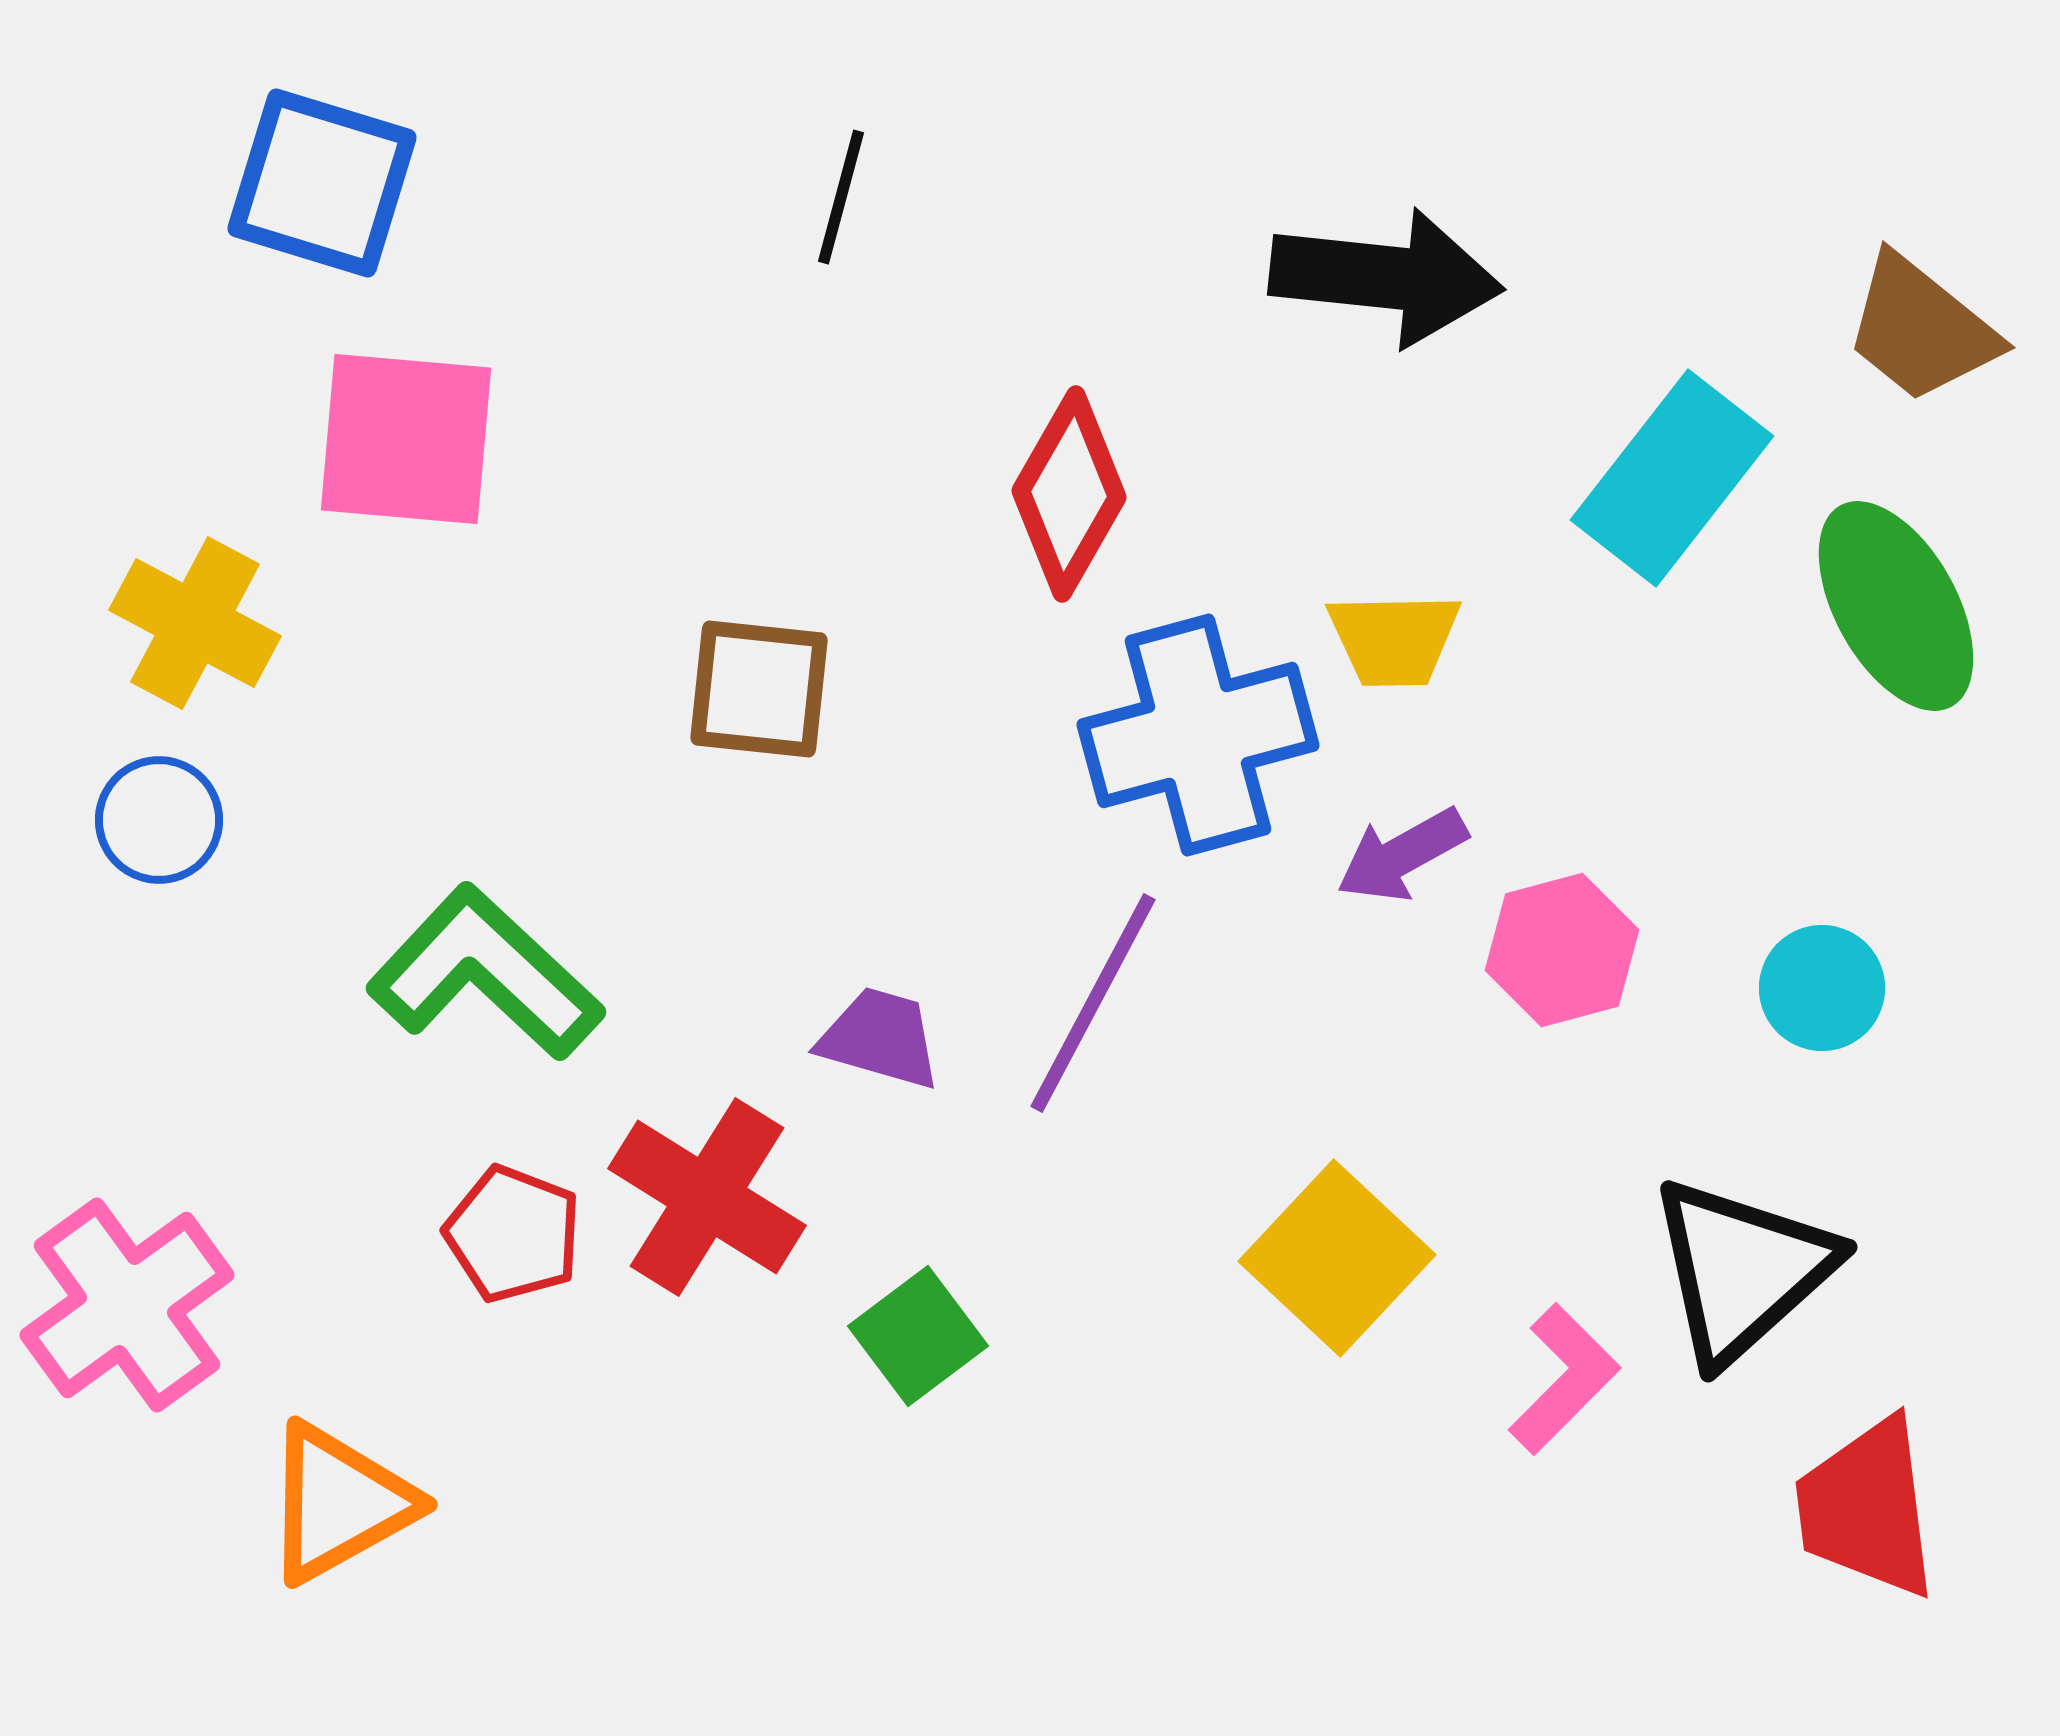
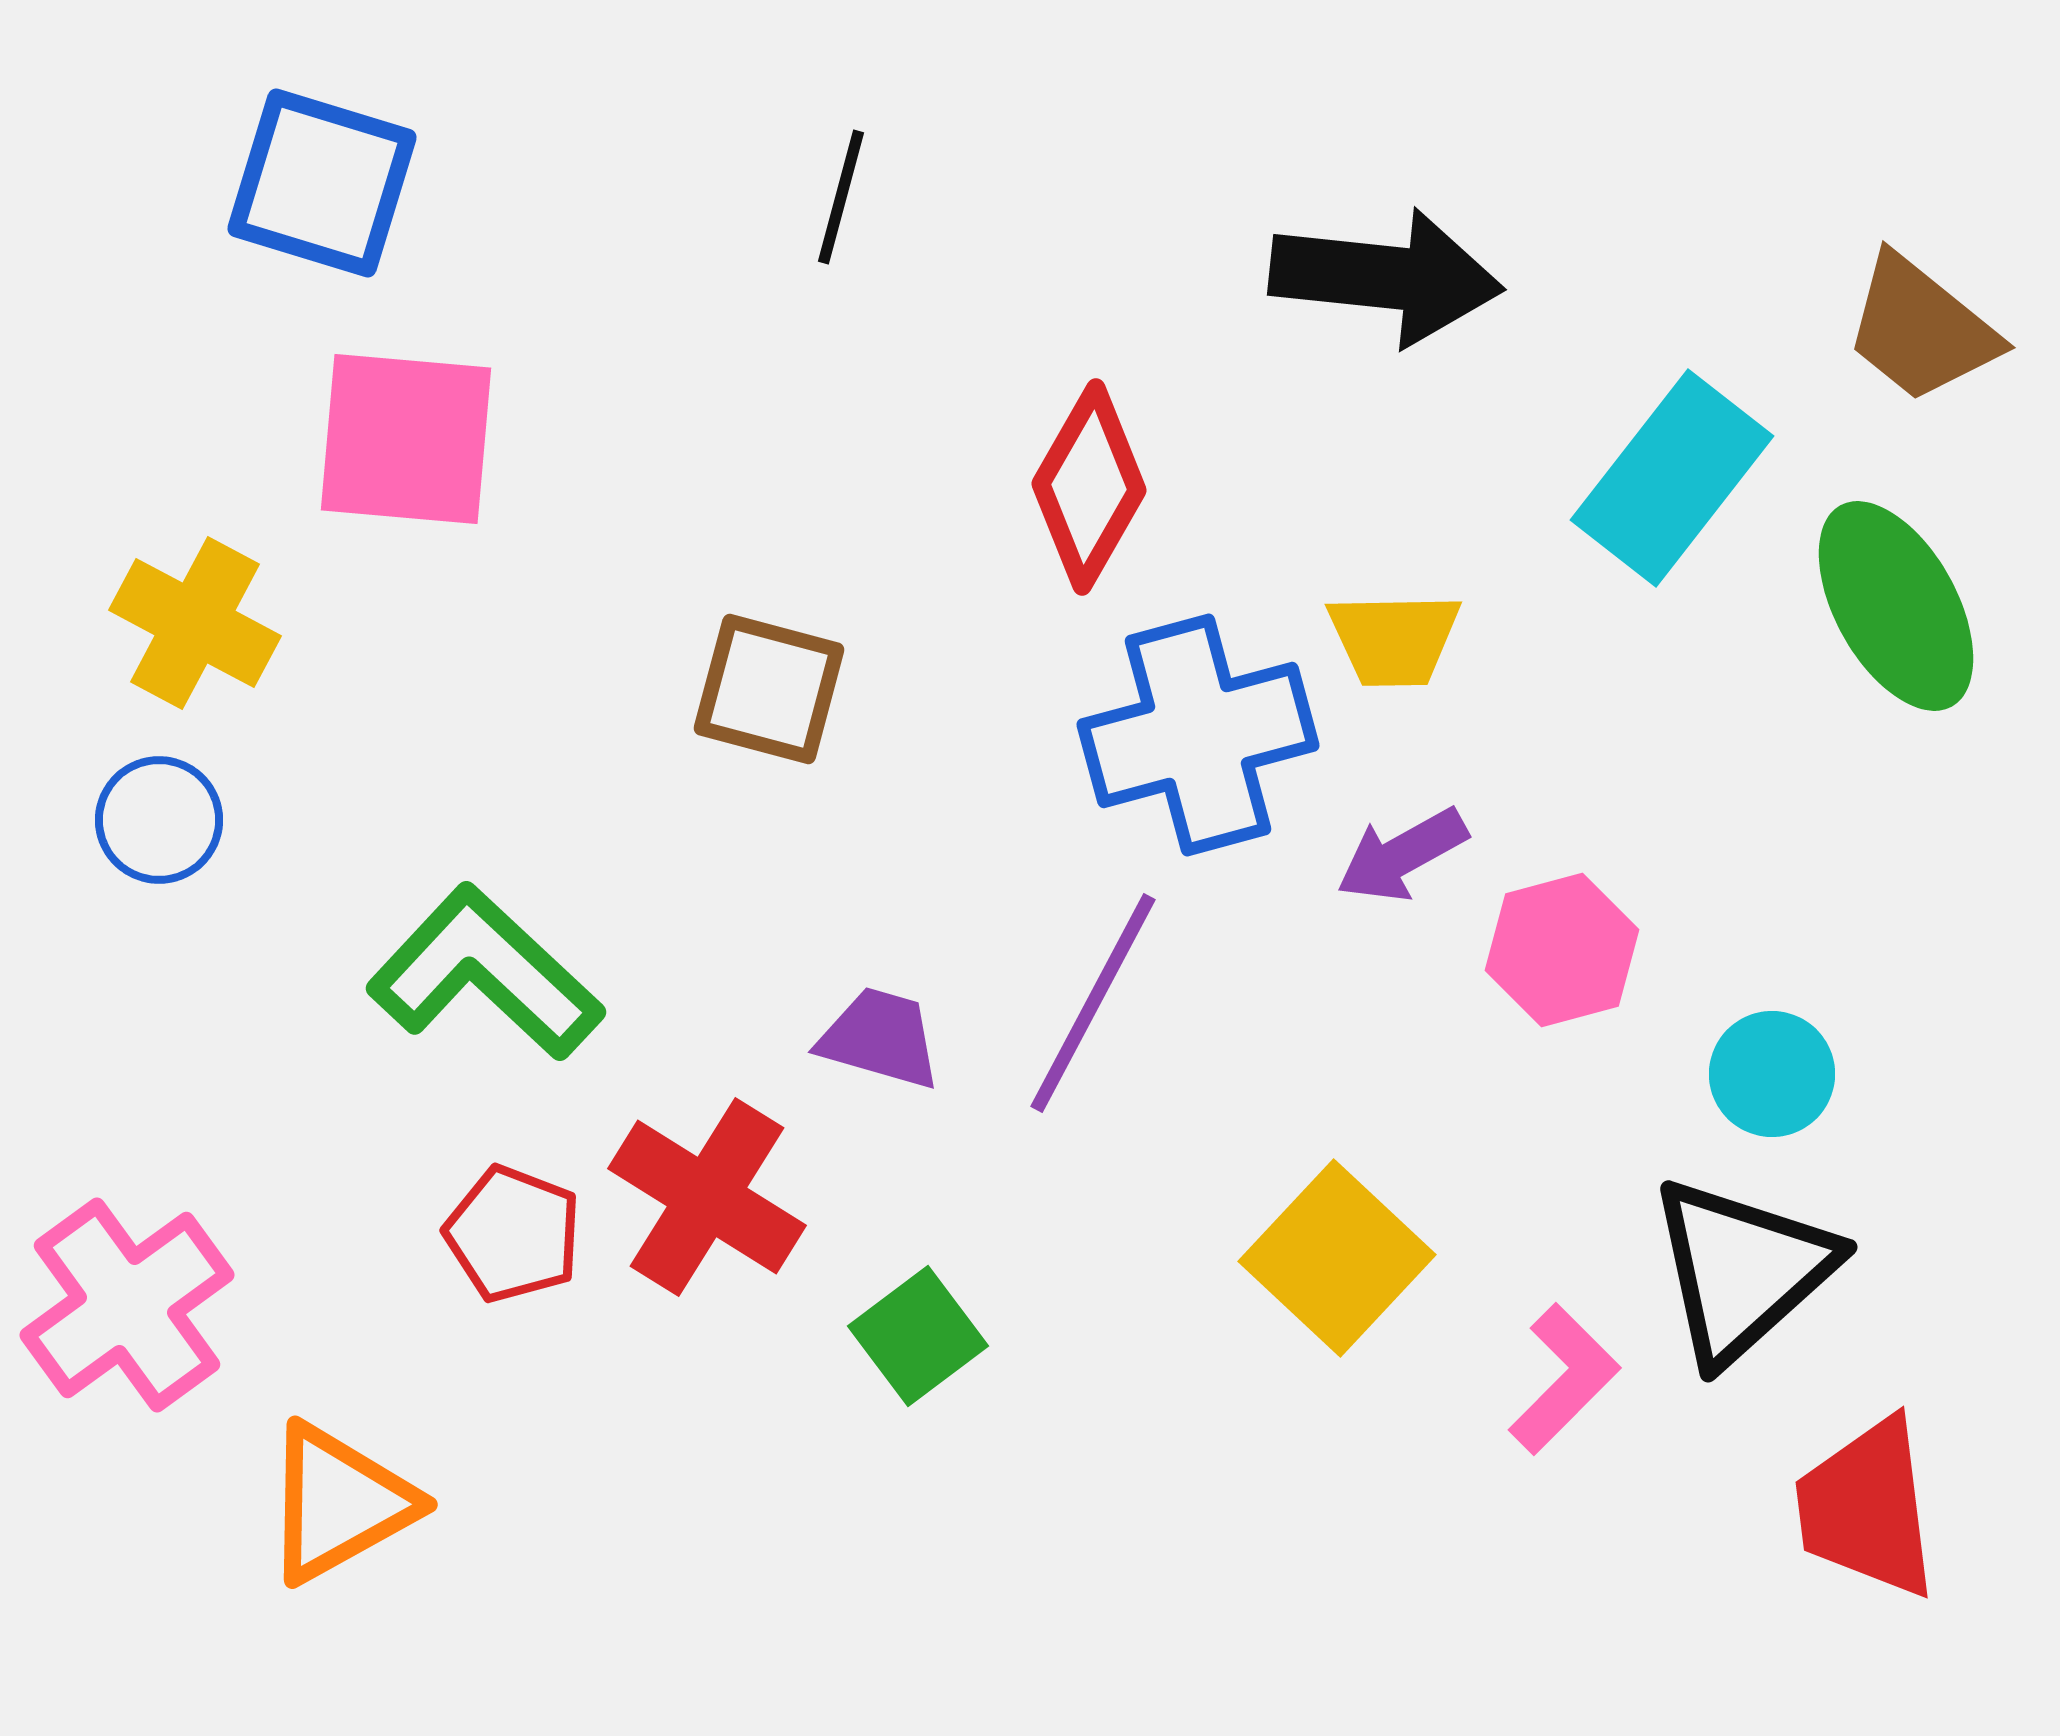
red diamond: moved 20 px right, 7 px up
brown square: moved 10 px right; rotated 9 degrees clockwise
cyan circle: moved 50 px left, 86 px down
